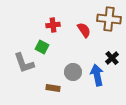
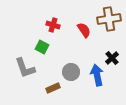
brown cross: rotated 15 degrees counterclockwise
red cross: rotated 24 degrees clockwise
gray L-shape: moved 1 px right, 5 px down
gray circle: moved 2 px left
brown rectangle: rotated 32 degrees counterclockwise
